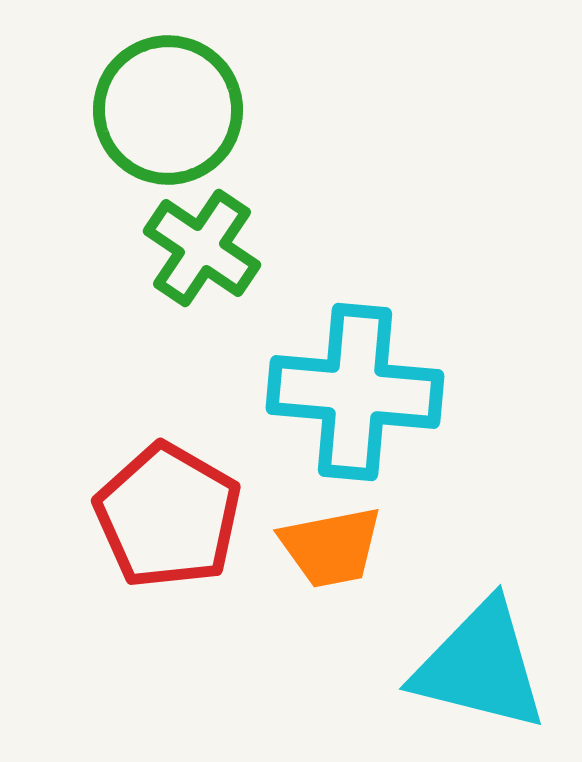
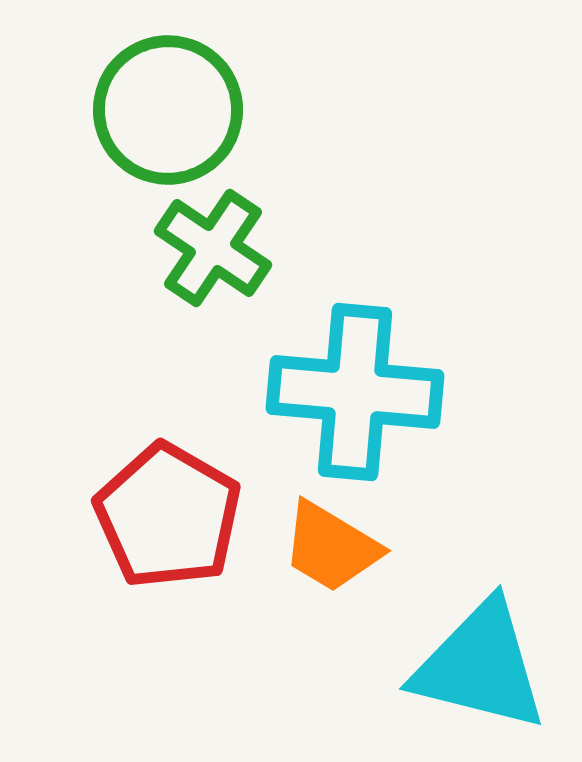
green cross: moved 11 px right
orange trapezoid: rotated 42 degrees clockwise
